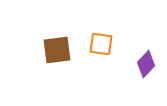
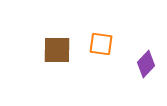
brown square: rotated 8 degrees clockwise
